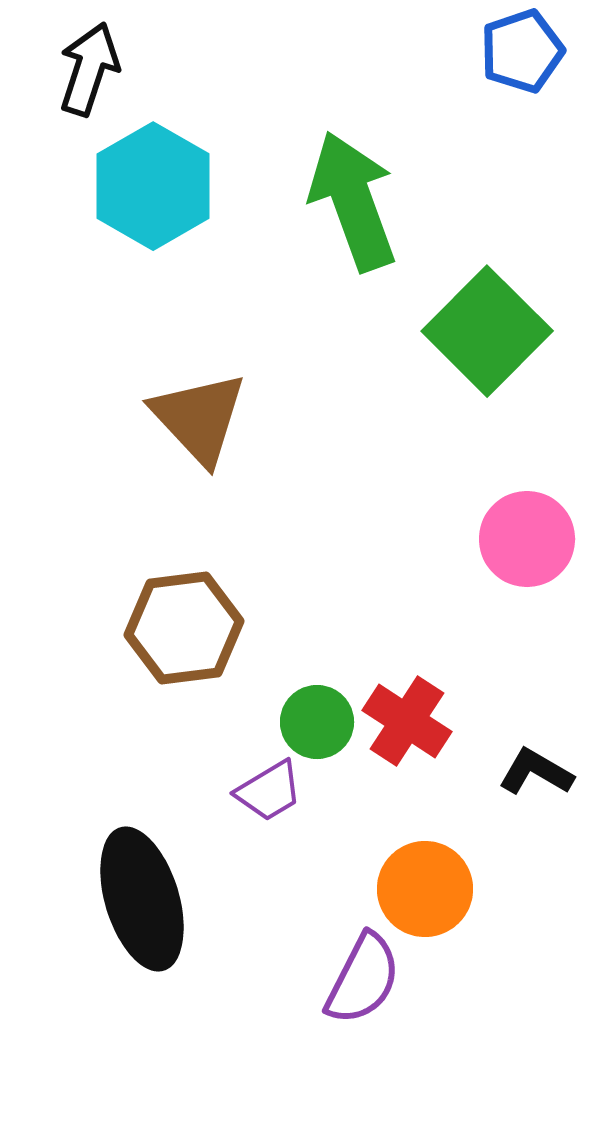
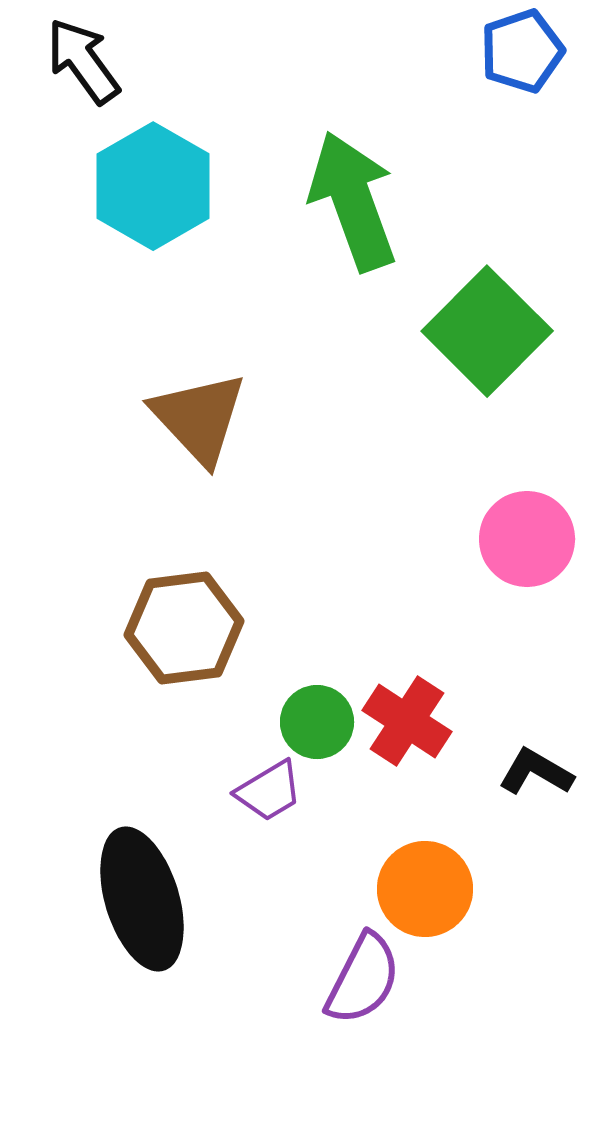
black arrow: moved 6 px left, 8 px up; rotated 54 degrees counterclockwise
